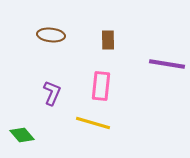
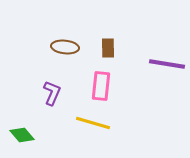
brown ellipse: moved 14 px right, 12 px down
brown rectangle: moved 8 px down
